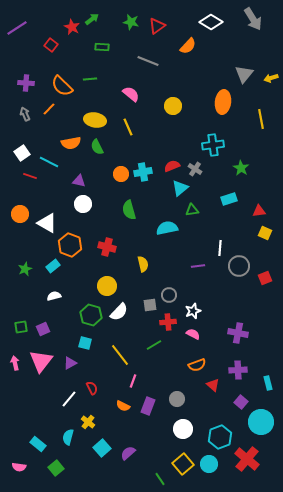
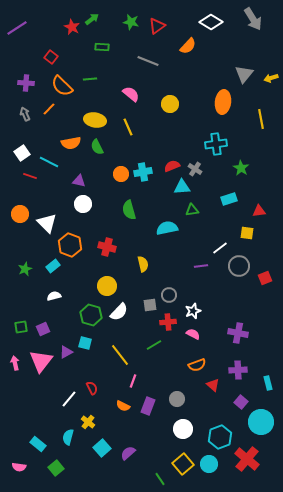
red square at (51, 45): moved 12 px down
yellow circle at (173, 106): moved 3 px left, 2 px up
cyan cross at (213, 145): moved 3 px right, 1 px up
cyan triangle at (180, 188): moved 2 px right, 1 px up; rotated 36 degrees clockwise
white triangle at (47, 223): rotated 15 degrees clockwise
yellow square at (265, 233): moved 18 px left; rotated 16 degrees counterclockwise
white line at (220, 248): rotated 49 degrees clockwise
purple line at (198, 266): moved 3 px right
purple triangle at (70, 363): moved 4 px left, 11 px up
